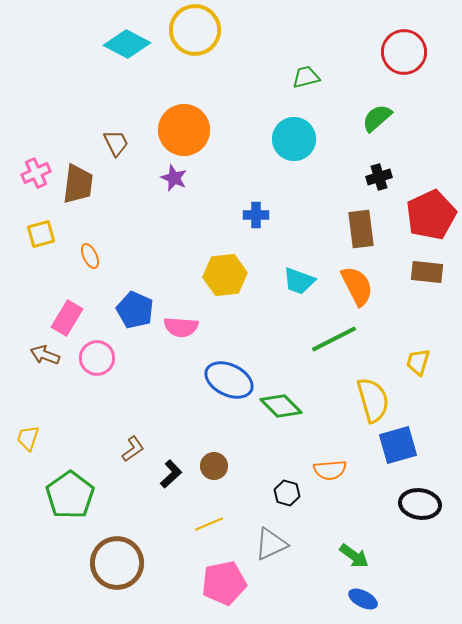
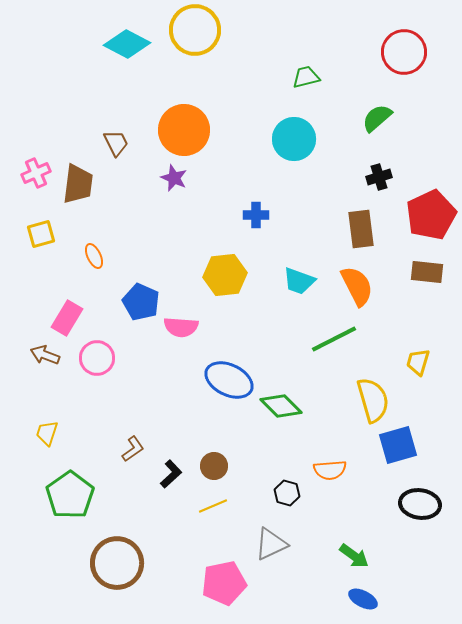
orange ellipse at (90, 256): moved 4 px right
blue pentagon at (135, 310): moved 6 px right, 8 px up
yellow trapezoid at (28, 438): moved 19 px right, 5 px up
yellow line at (209, 524): moved 4 px right, 18 px up
